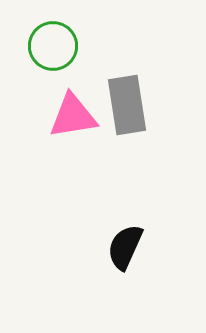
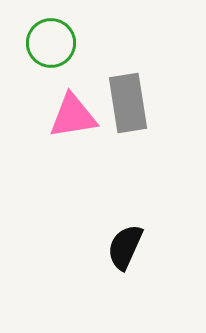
green circle: moved 2 px left, 3 px up
gray rectangle: moved 1 px right, 2 px up
